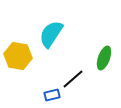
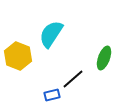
yellow hexagon: rotated 12 degrees clockwise
